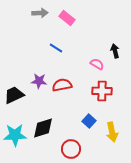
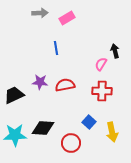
pink rectangle: rotated 70 degrees counterclockwise
blue line: rotated 48 degrees clockwise
pink semicircle: moved 4 px right; rotated 88 degrees counterclockwise
purple star: moved 1 px right, 1 px down
red semicircle: moved 3 px right
blue square: moved 1 px down
black diamond: rotated 20 degrees clockwise
red circle: moved 6 px up
